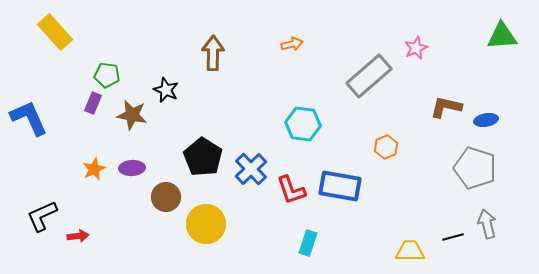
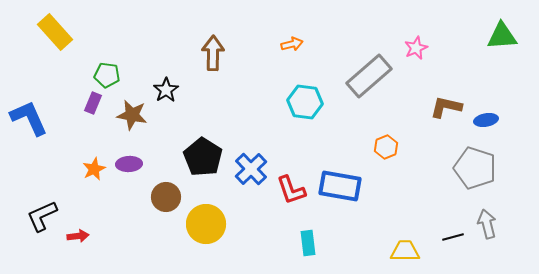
black star: rotated 15 degrees clockwise
cyan hexagon: moved 2 px right, 22 px up
purple ellipse: moved 3 px left, 4 px up
cyan rectangle: rotated 25 degrees counterclockwise
yellow trapezoid: moved 5 px left
